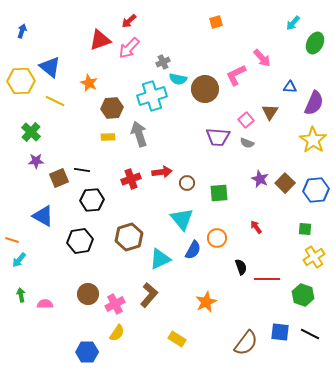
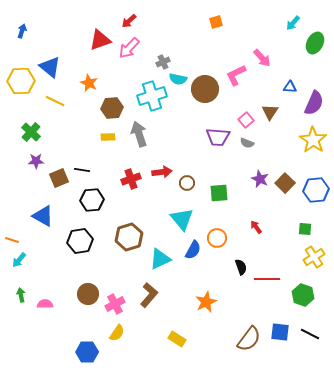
brown semicircle at (246, 343): moved 3 px right, 4 px up
